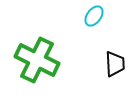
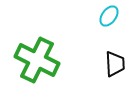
cyan ellipse: moved 15 px right
